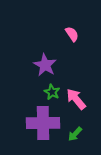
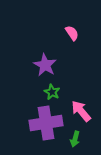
pink semicircle: moved 1 px up
pink arrow: moved 5 px right, 12 px down
purple cross: moved 3 px right; rotated 8 degrees counterclockwise
green arrow: moved 5 px down; rotated 28 degrees counterclockwise
